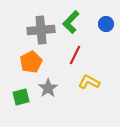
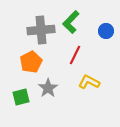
blue circle: moved 7 px down
